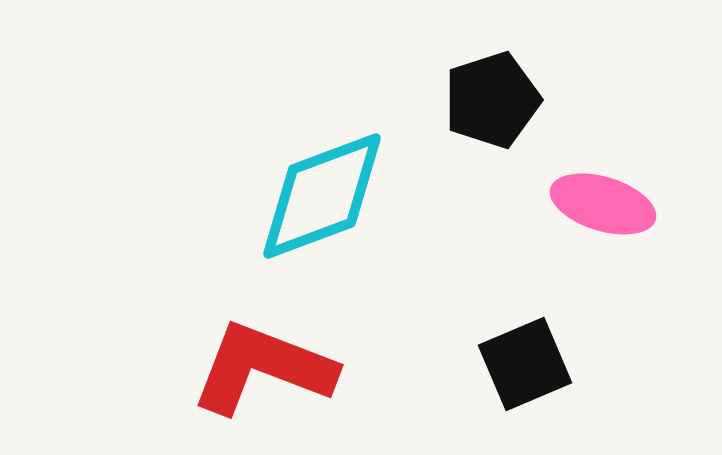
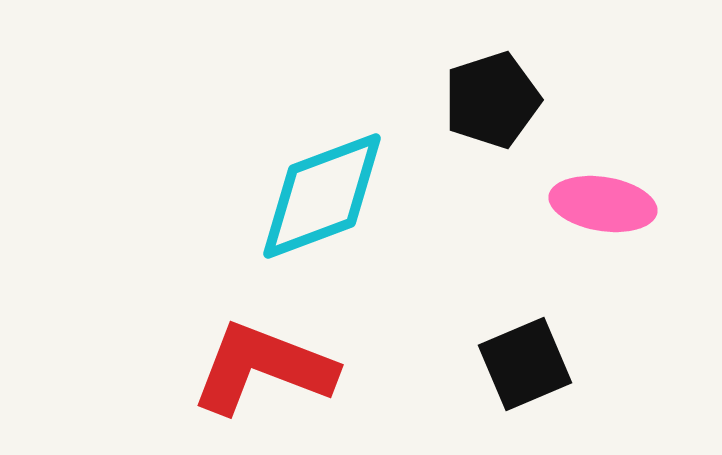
pink ellipse: rotated 8 degrees counterclockwise
